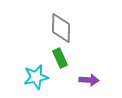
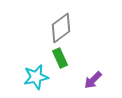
gray diamond: rotated 52 degrees clockwise
purple arrow: moved 4 px right; rotated 132 degrees clockwise
